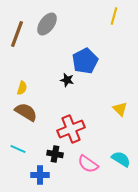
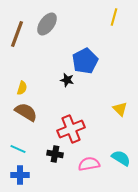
yellow line: moved 1 px down
cyan semicircle: moved 1 px up
pink semicircle: moved 1 px right; rotated 135 degrees clockwise
blue cross: moved 20 px left
